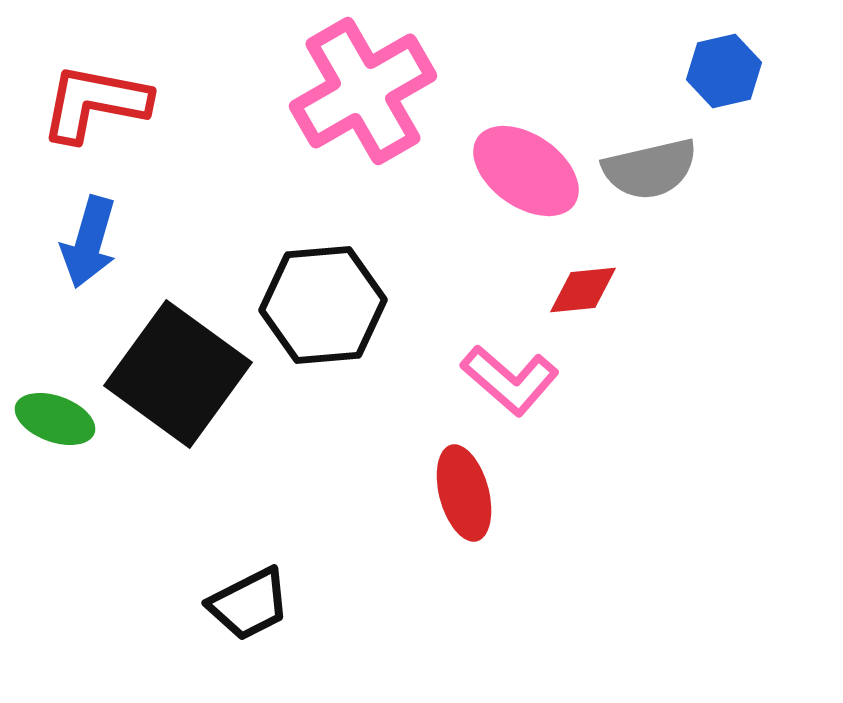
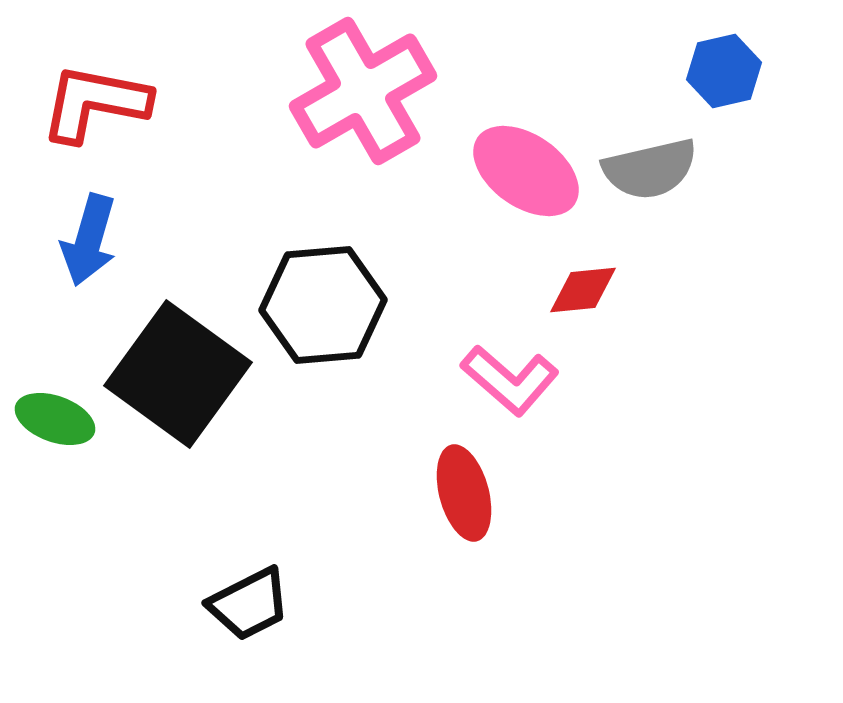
blue arrow: moved 2 px up
